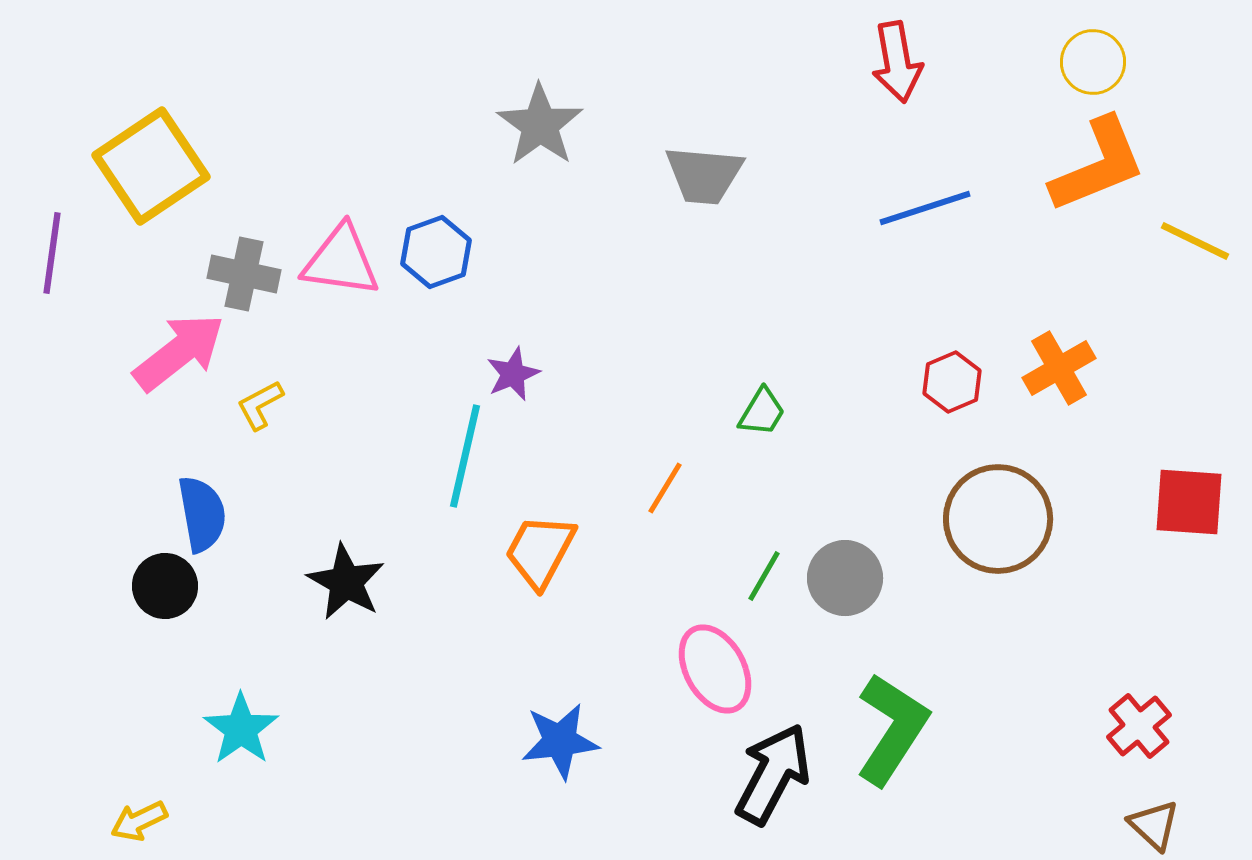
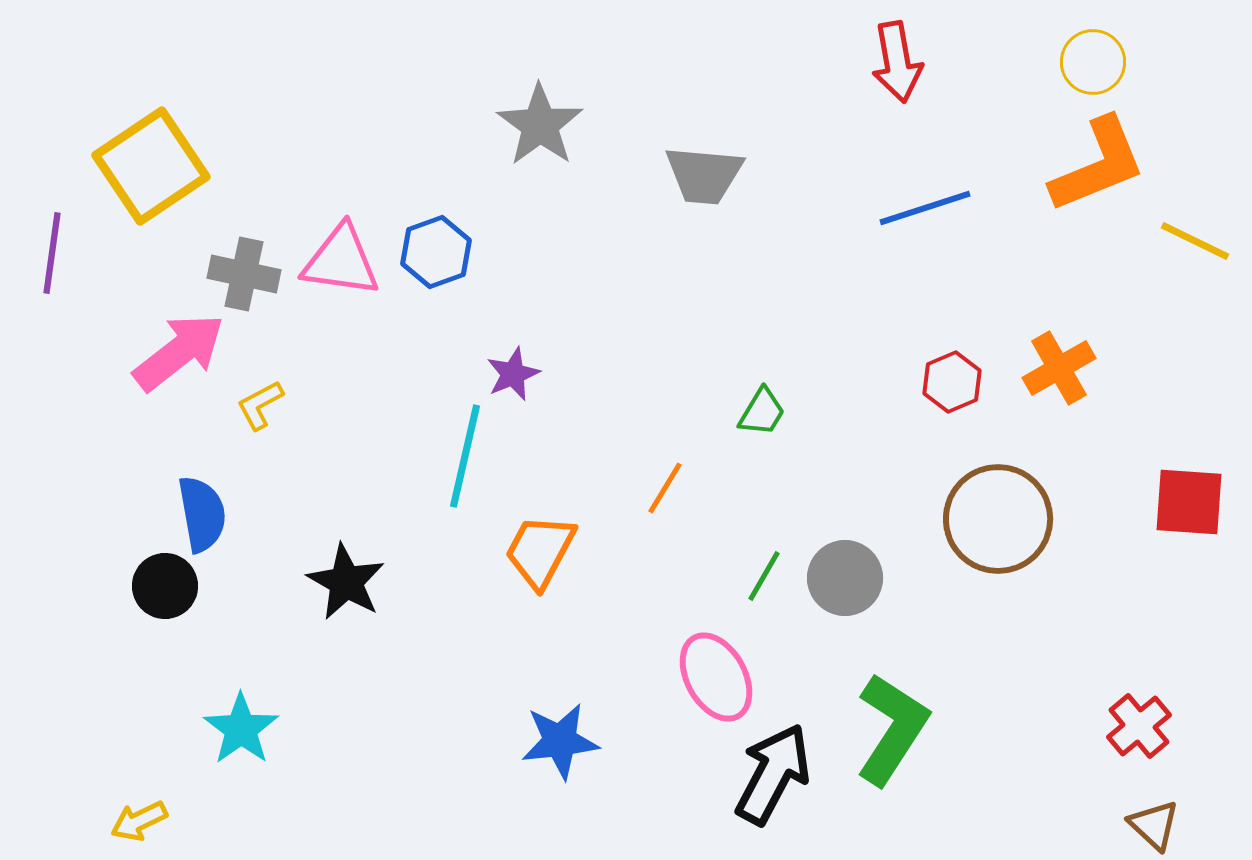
pink ellipse: moved 1 px right, 8 px down
